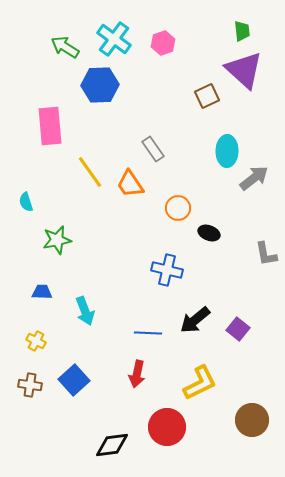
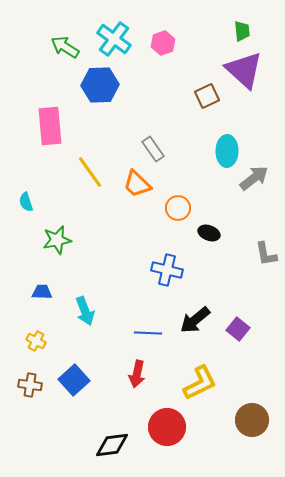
orange trapezoid: moved 7 px right; rotated 12 degrees counterclockwise
